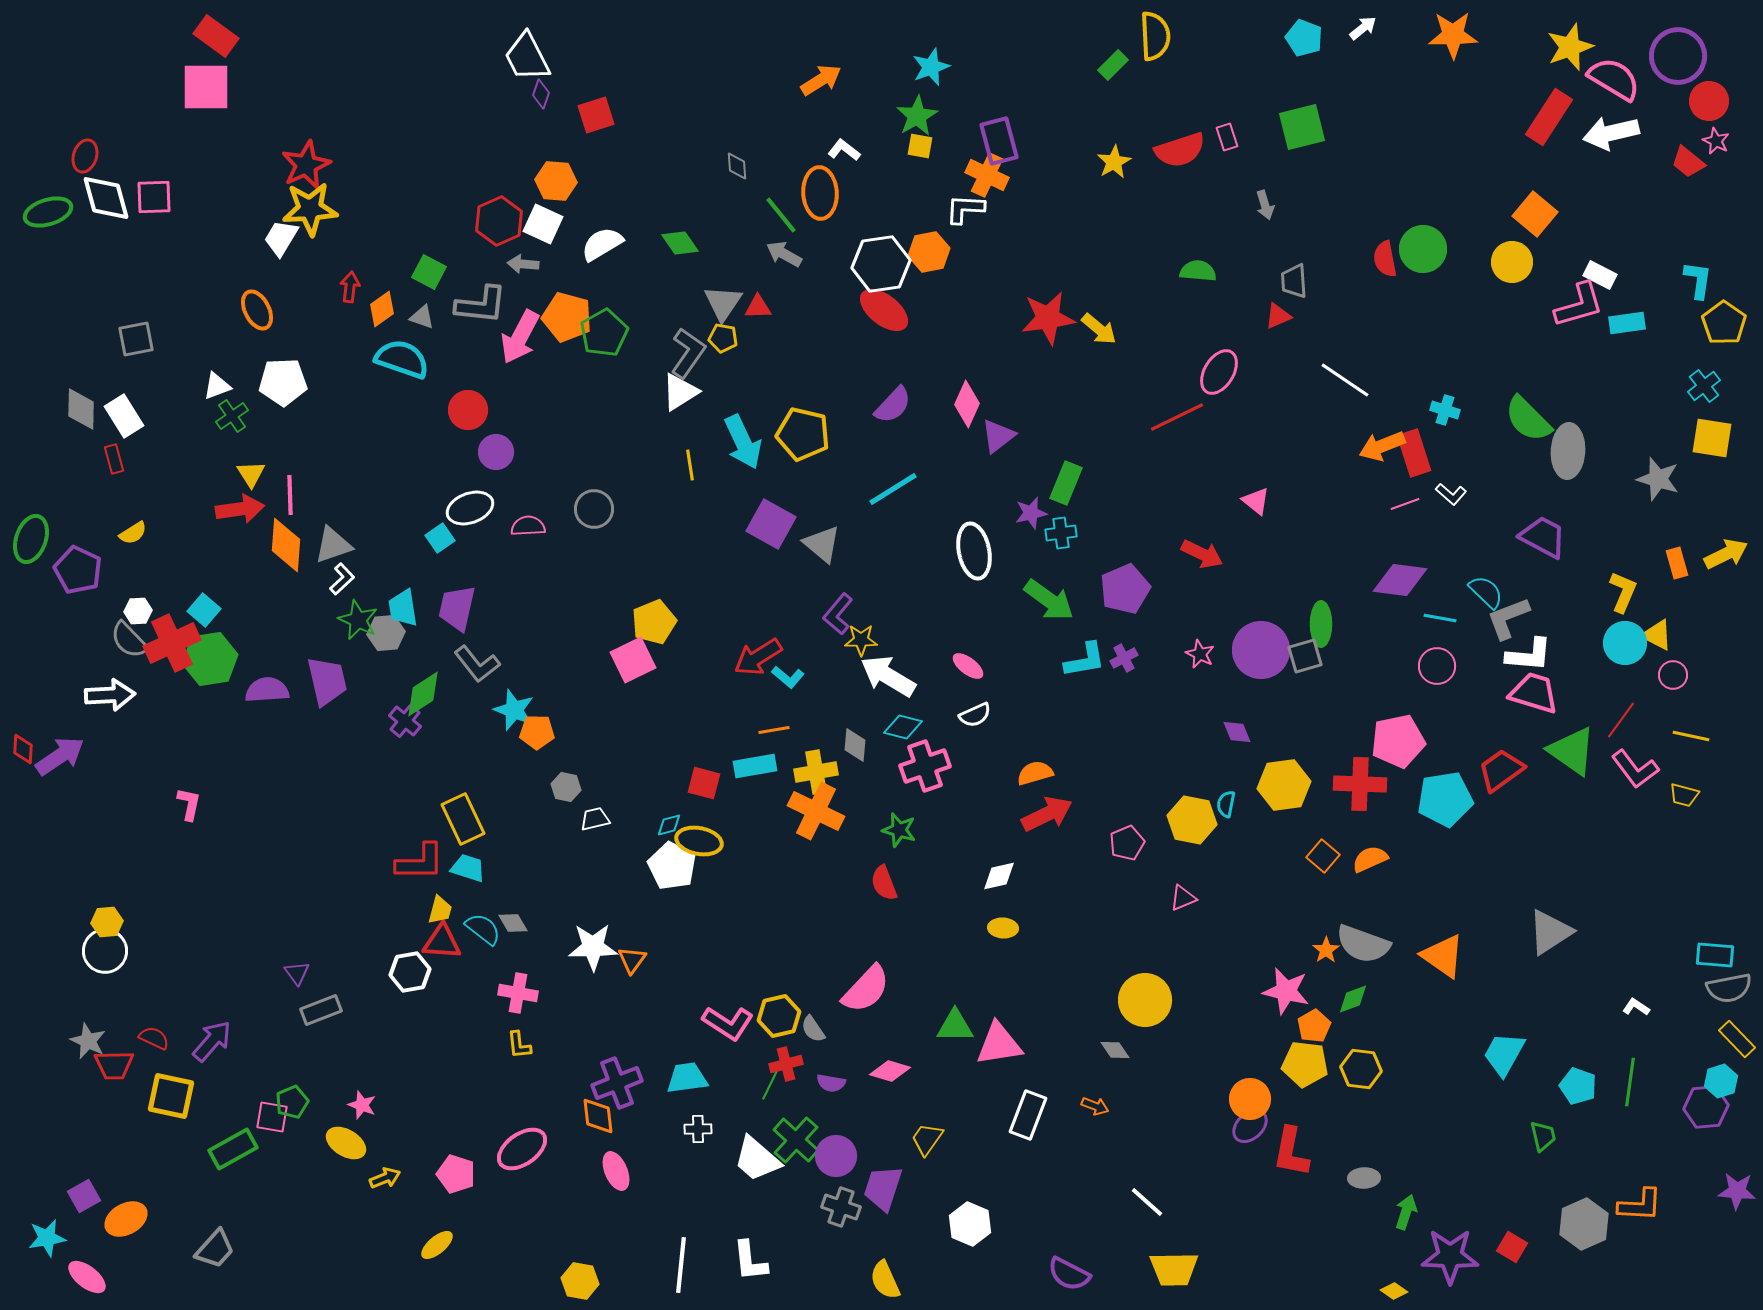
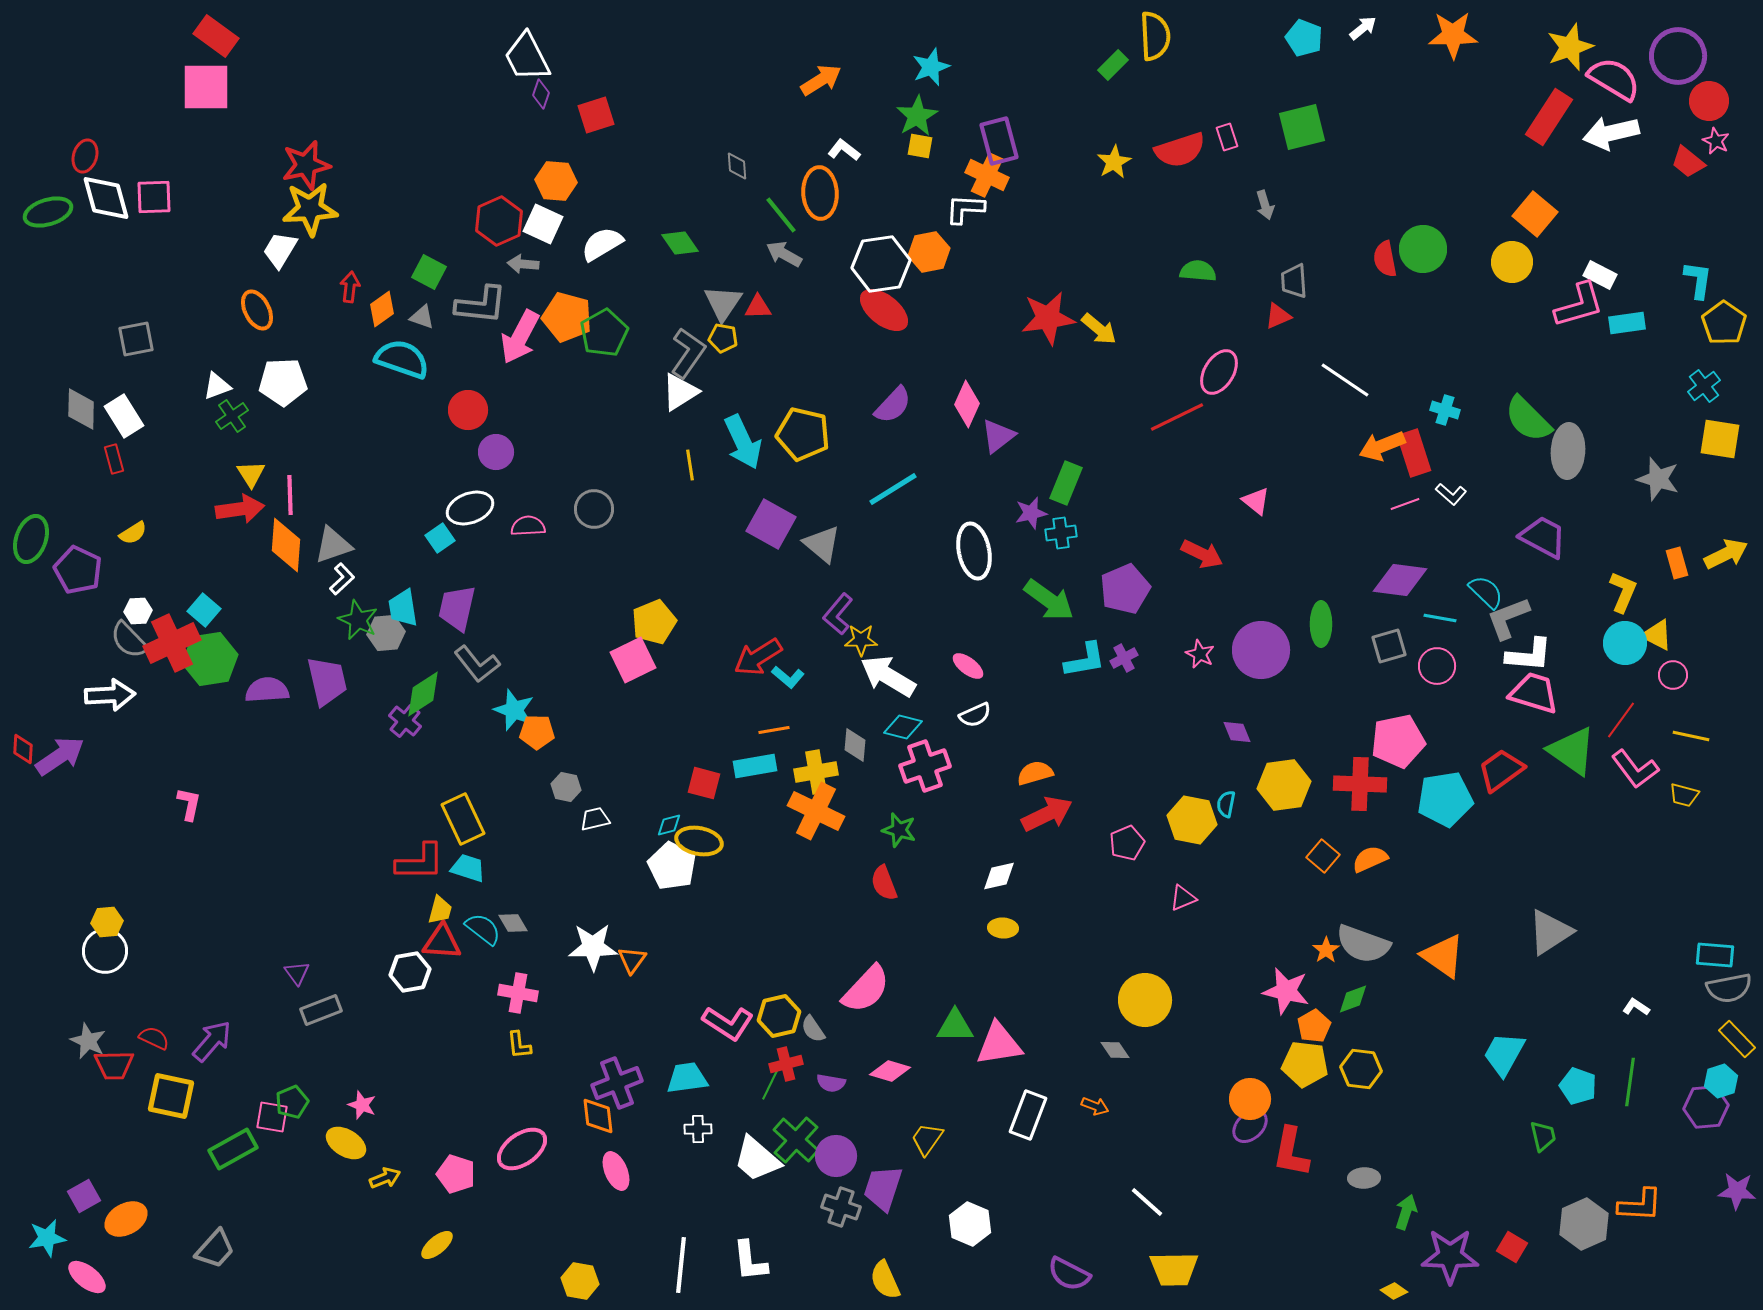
red star at (306, 165): rotated 12 degrees clockwise
white trapezoid at (281, 238): moved 1 px left, 12 px down
yellow square at (1712, 438): moved 8 px right, 1 px down
gray square at (1305, 656): moved 84 px right, 10 px up
